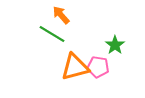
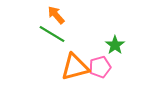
orange arrow: moved 5 px left
pink pentagon: moved 2 px right; rotated 25 degrees counterclockwise
